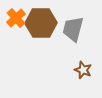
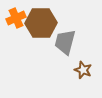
orange cross: rotated 18 degrees clockwise
gray trapezoid: moved 8 px left, 13 px down
